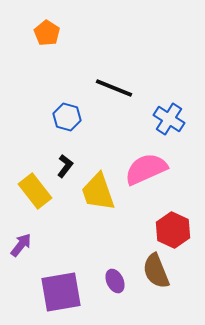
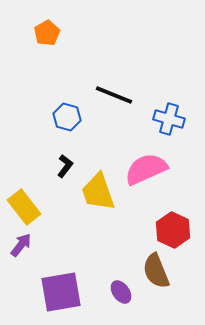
orange pentagon: rotated 10 degrees clockwise
black line: moved 7 px down
blue cross: rotated 16 degrees counterclockwise
yellow rectangle: moved 11 px left, 16 px down
purple ellipse: moved 6 px right, 11 px down; rotated 10 degrees counterclockwise
